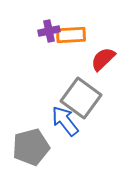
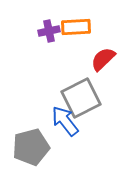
orange rectangle: moved 5 px right, 8 px up
gray square: rotated 27 degrees clockwise
